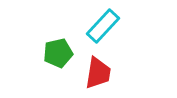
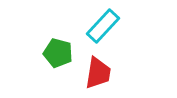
green pentagon: rotated 28 degrees clockwise
